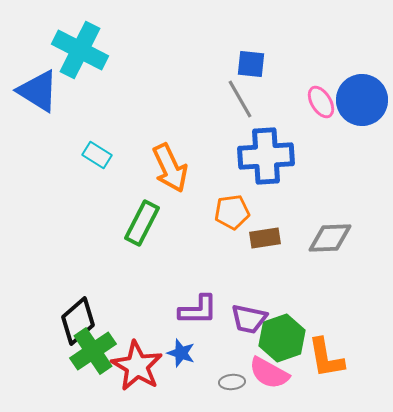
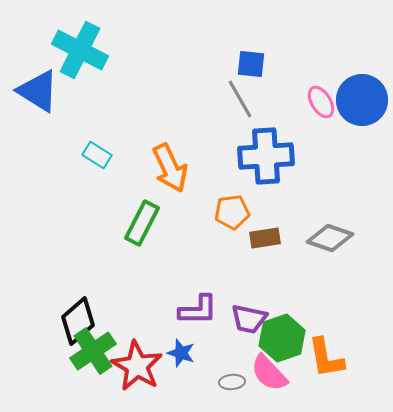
gray diamond: rotated 21 degrees clockwise
pink semicircle: rotated 18 degrees clockwise
